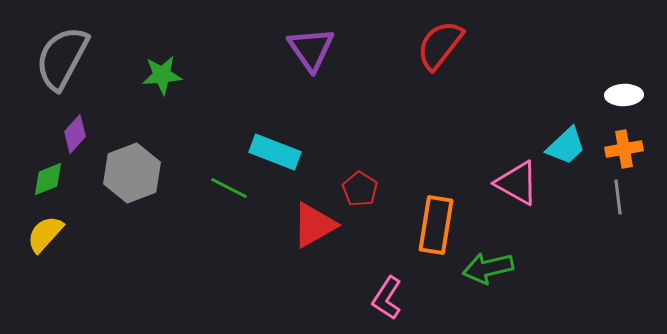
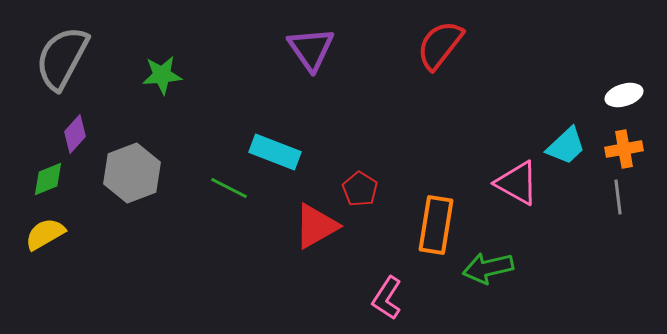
white ellipse: rotated 15 degrees counterclockwise
red triangle: moved 2 px right, 1 px down
yellow semicircle: rotated 18 degrees clockwise
